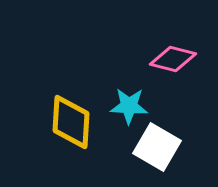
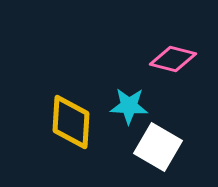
white square: moved 1 px right
